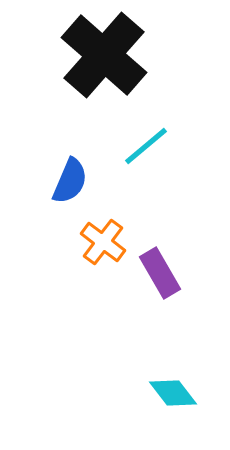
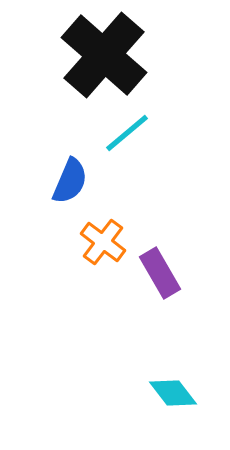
cyan line: moved 19 px left, 13 px up
